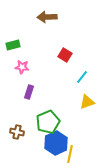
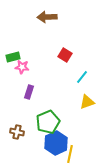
green rectangle: moved 12 px down
